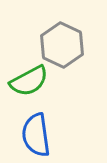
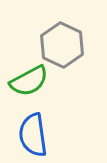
blue semicircle: moved 3 px left
